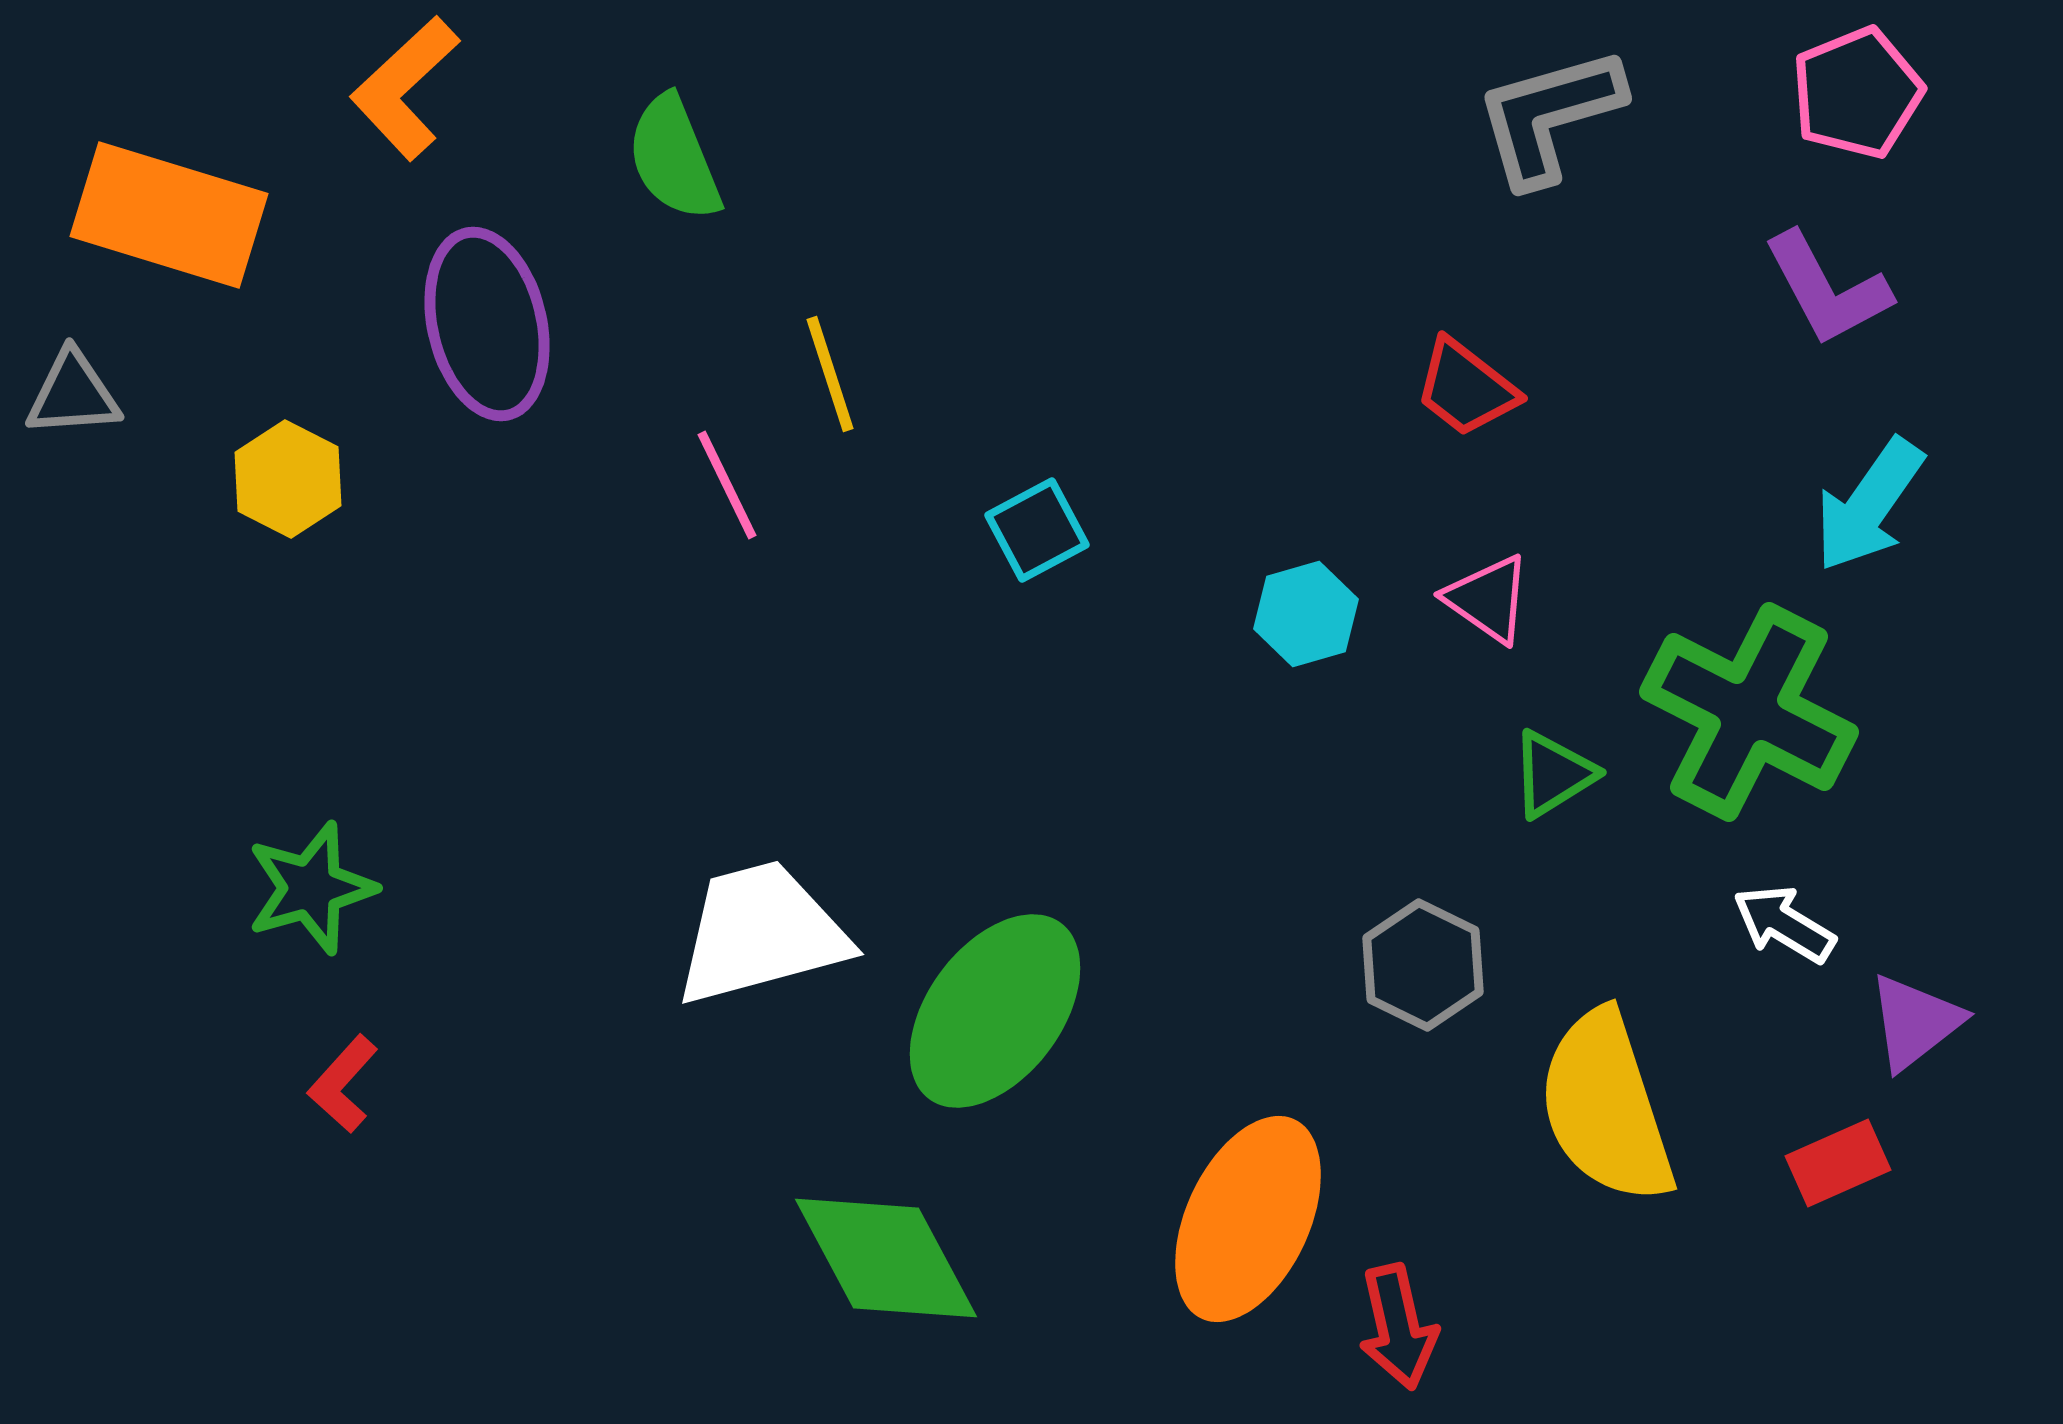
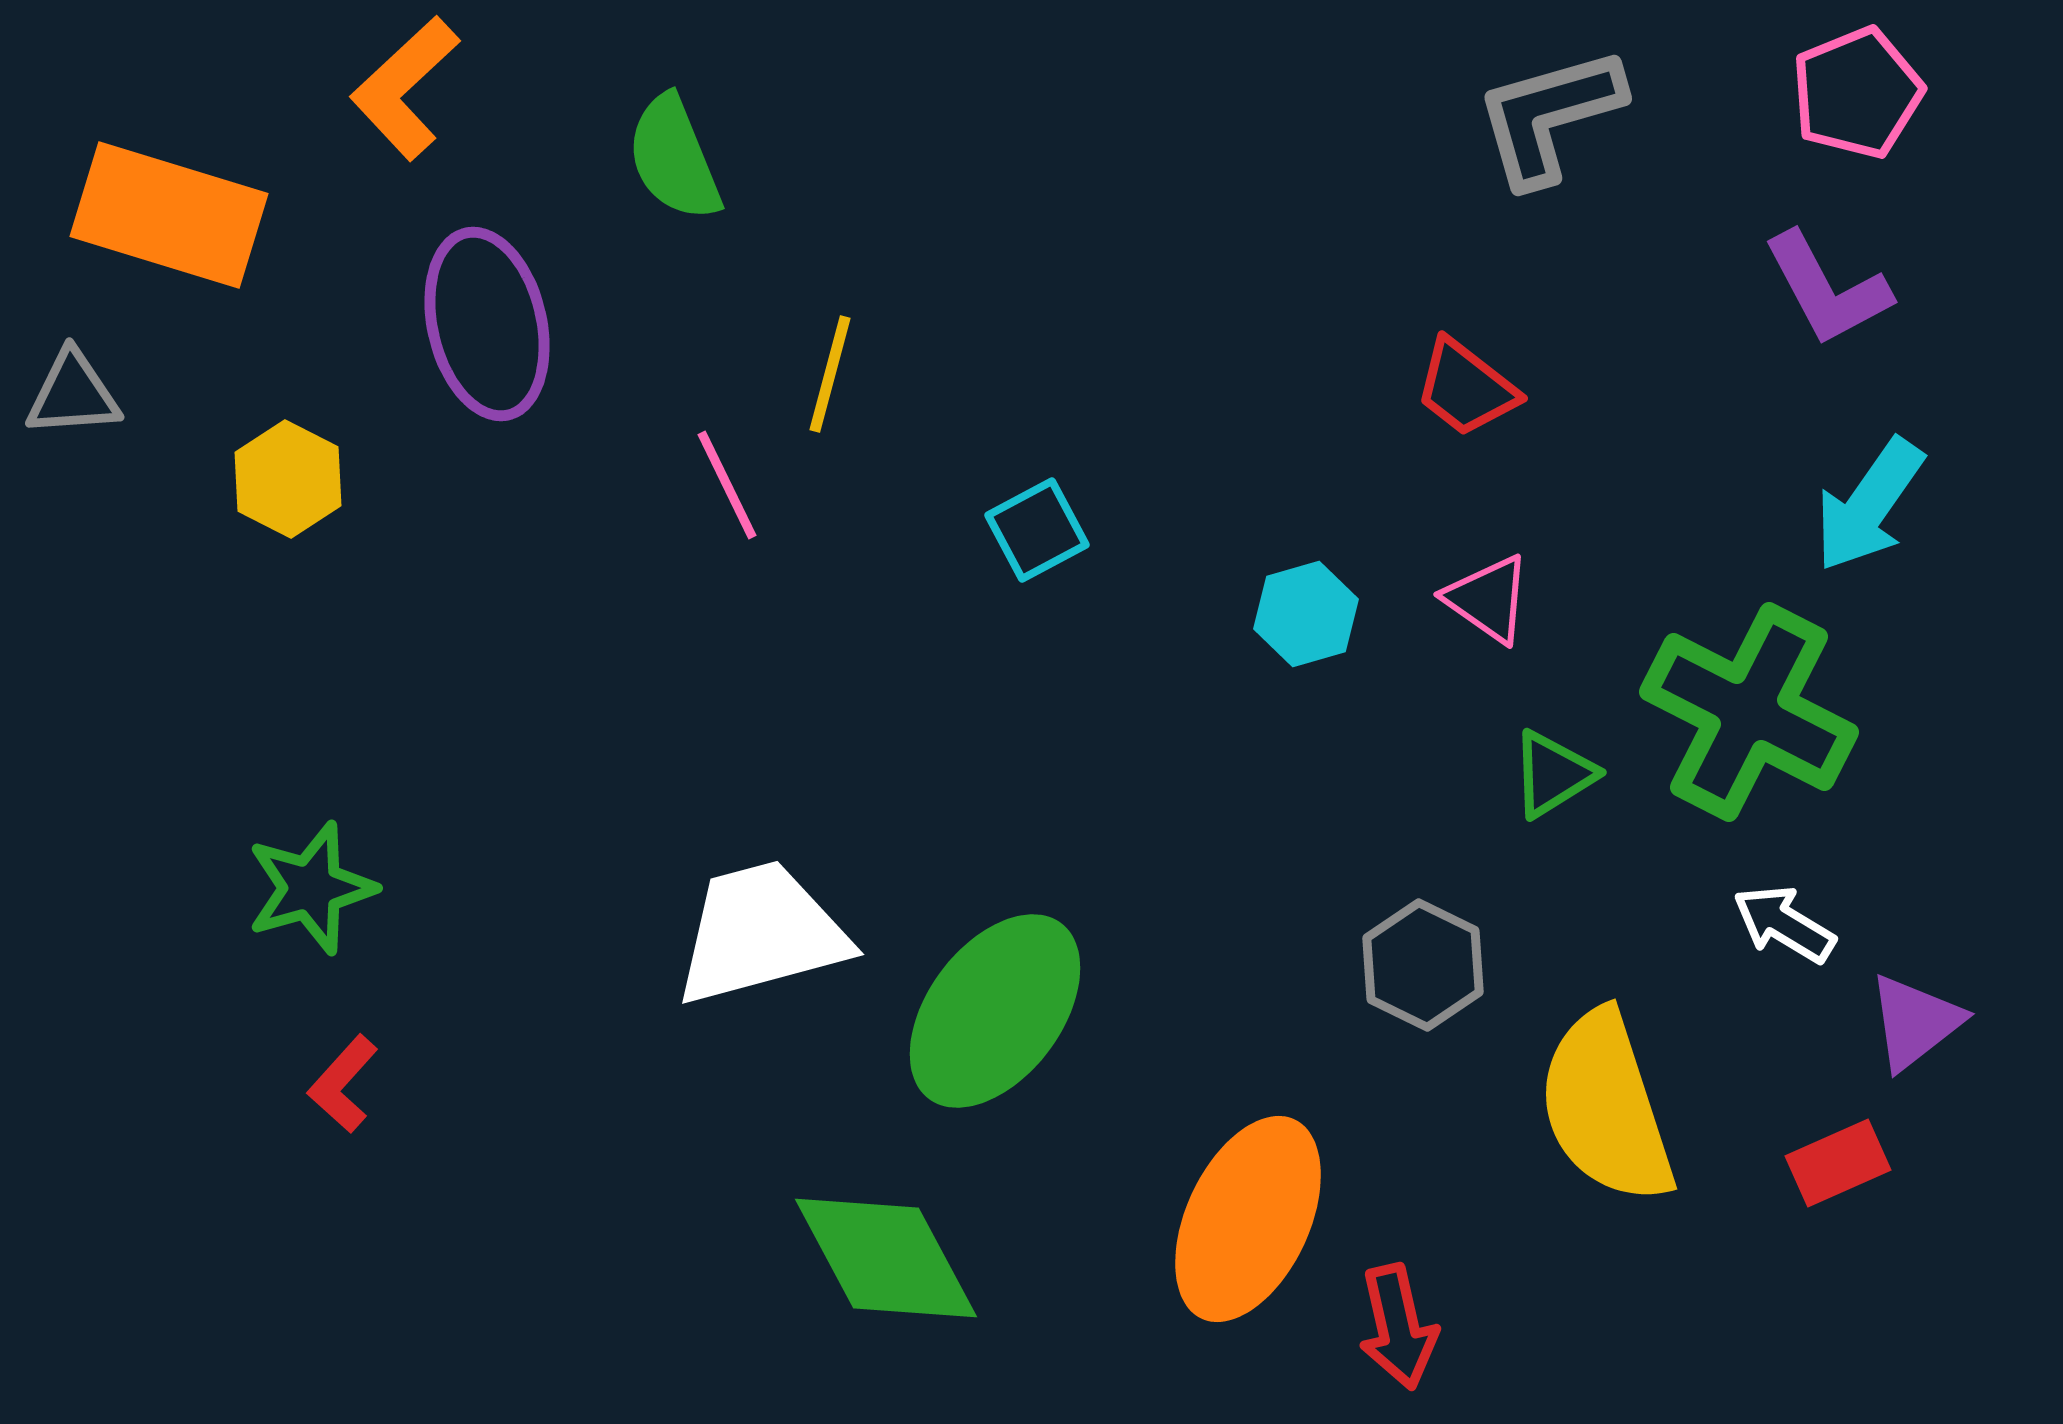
yellow line: rotated 33 degrees clockwise
